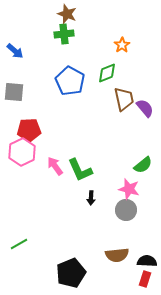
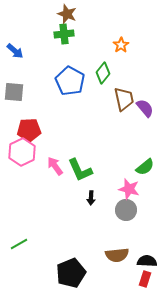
orange star: moved 1 px left
green diamond: moved 4 px left; rotated 30 degrees counterclockwise
green semicircle: moved 2 px right, 2 px down
